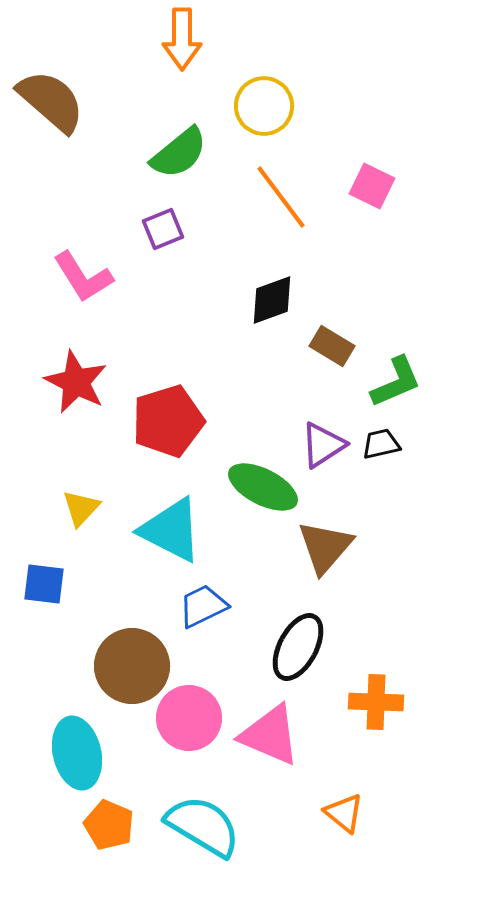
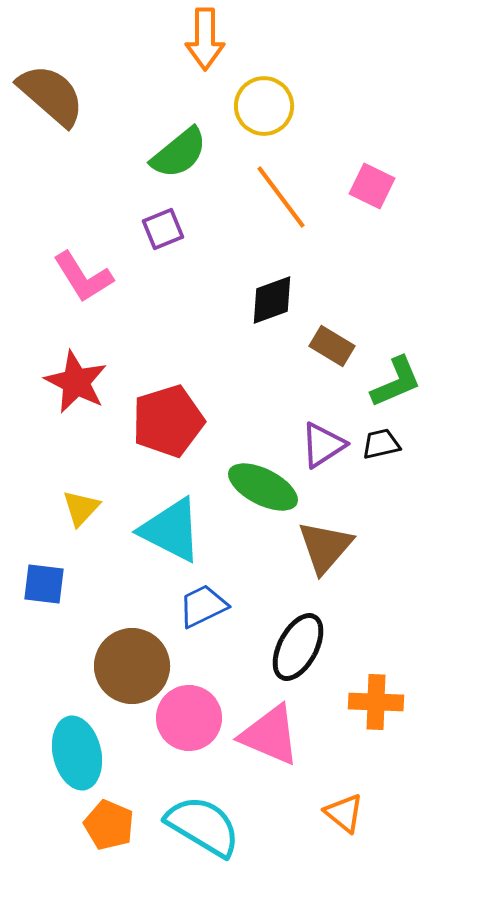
orange arrow: moved 23 px right
brown semicircle: moved 6 px up
